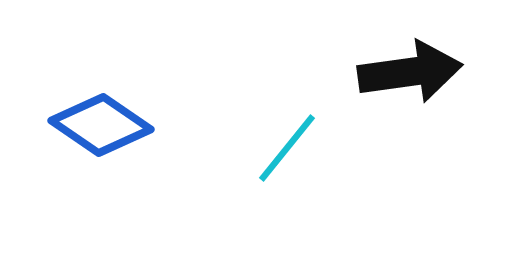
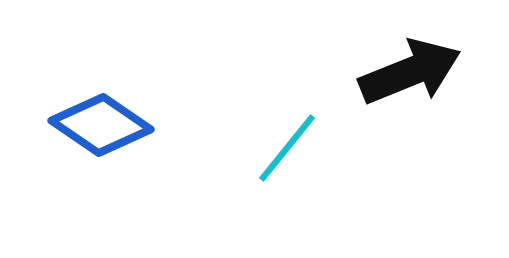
black arrow: rotated 14 degrees counterclockwise
